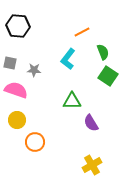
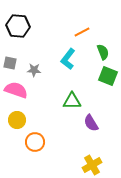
green square: rotated 12 degrees counterclockwise
